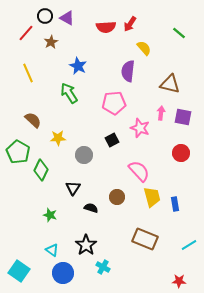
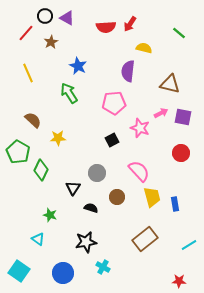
yellow semicircle: rotated 35 degrees counterclockwise
pink arrow: rotated 56 degrees clockwise
gray circle: moved 13 px right, 18 px down
brown rectangle: rotated 60 degrees counterclockwise
black star: moved 3 px up; rotated 25 degrees clockwise
cyan triangle: moved 14 px left, 11 px up
